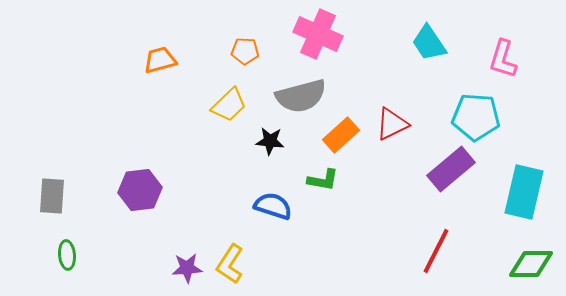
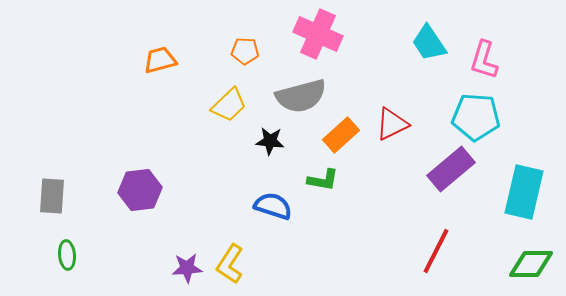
pink L-shape: moved 19 px left, 1 px down
